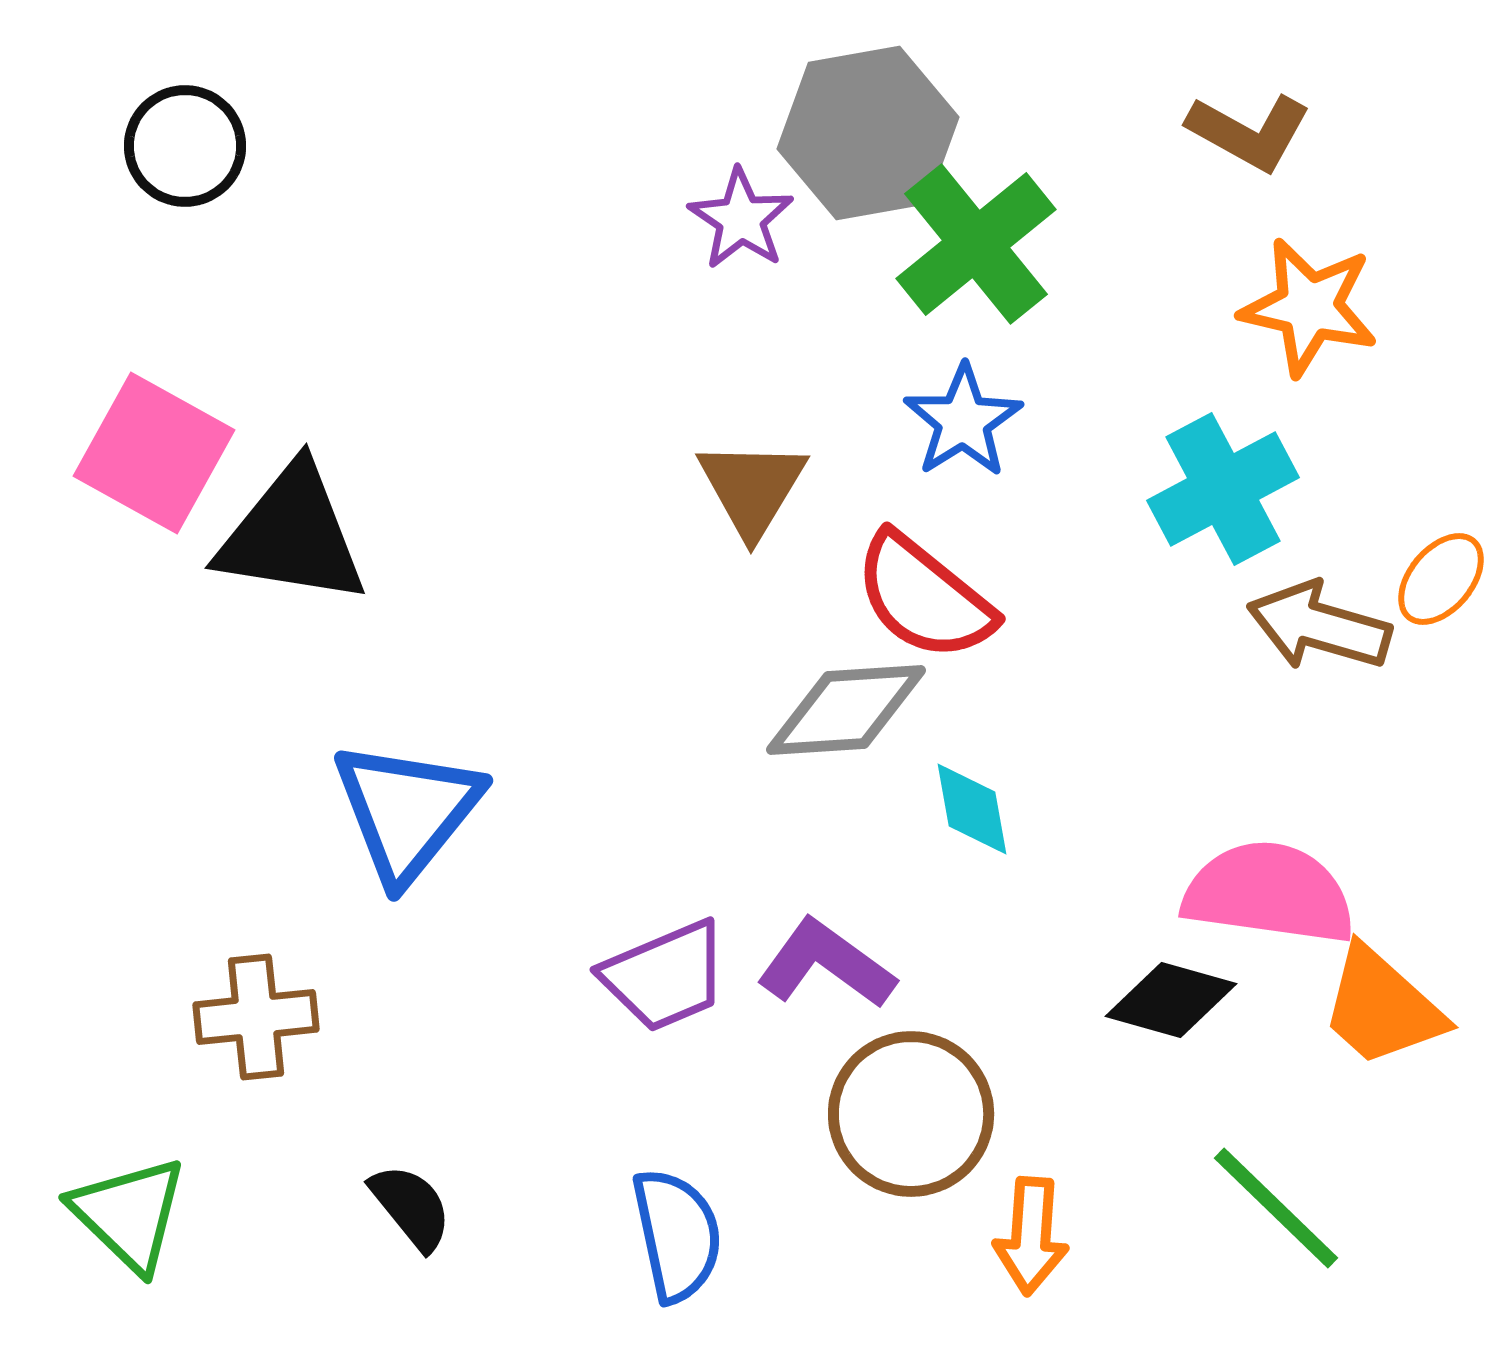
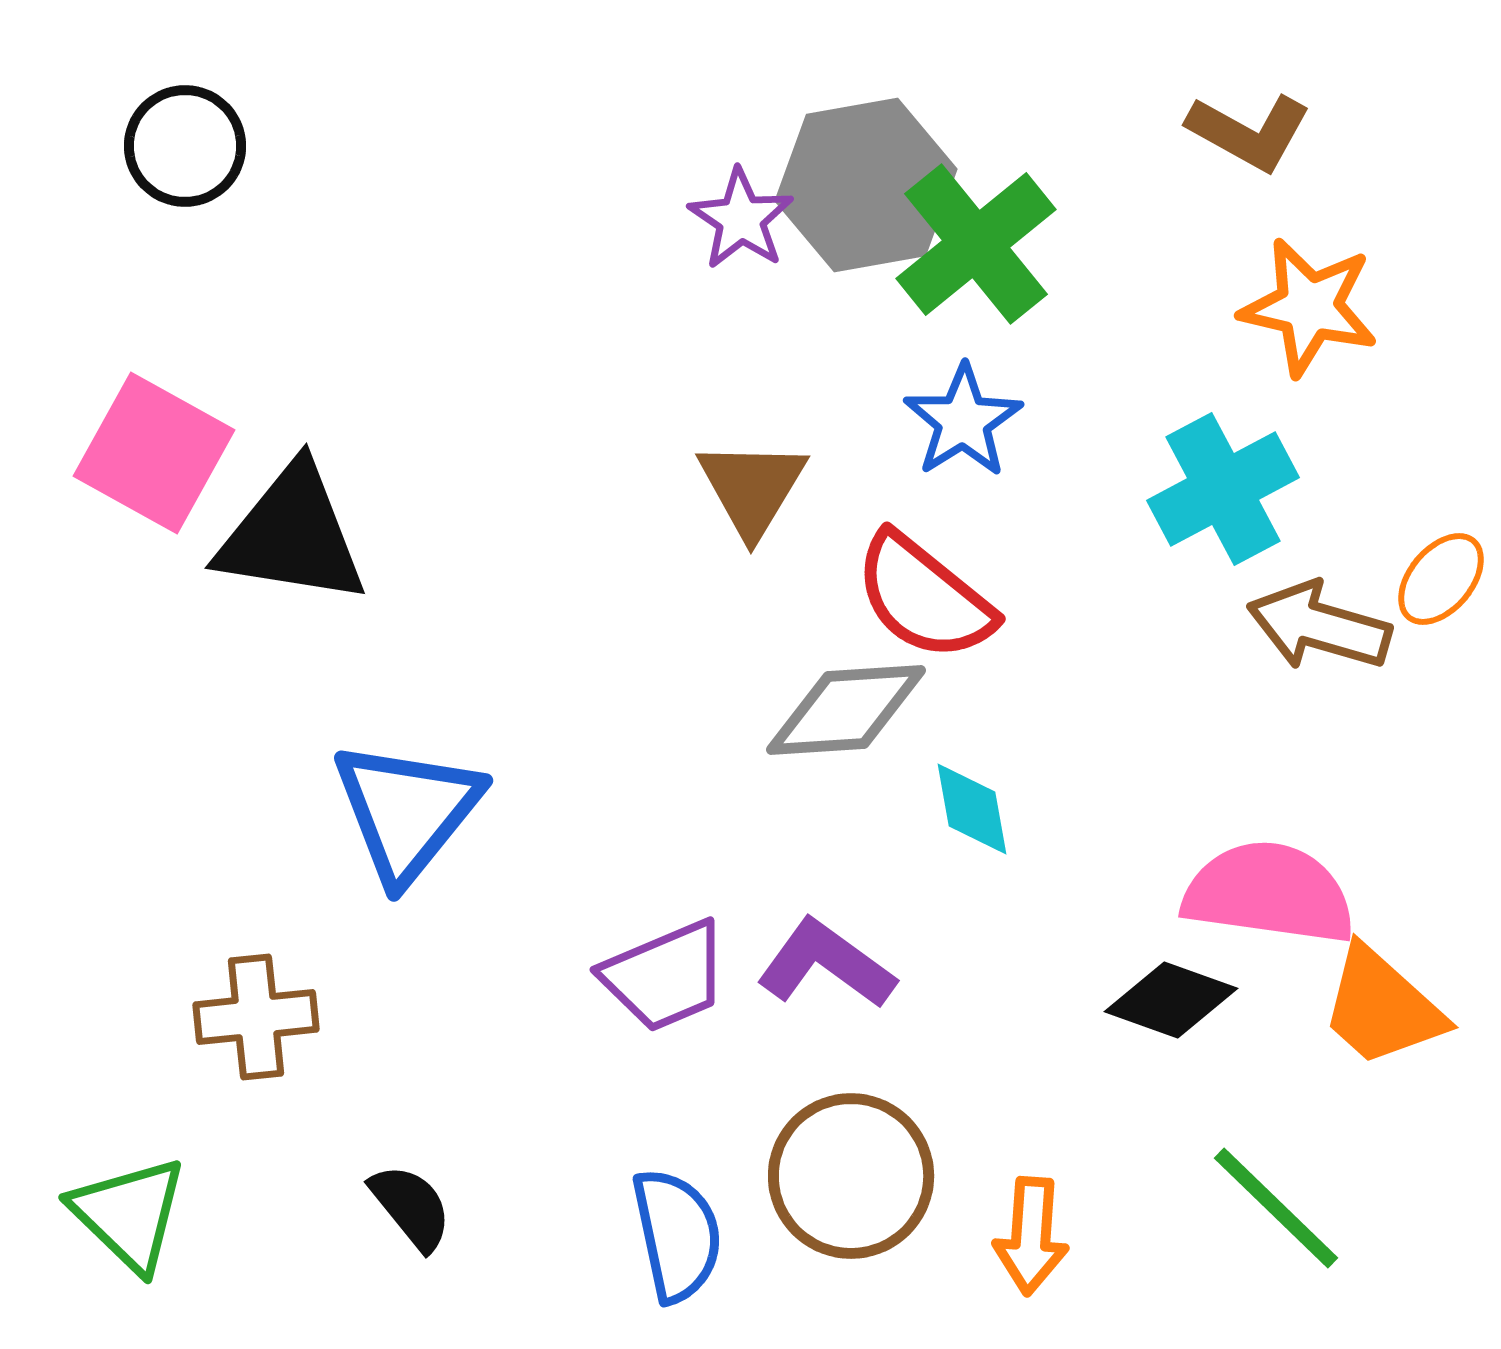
gray hexagon: moved 2 px left, 52 px down
black diamond: rotated 4 degrees clockwise
brown circle: moved 60 px left, 62 px down
